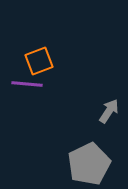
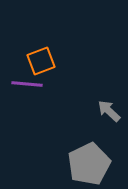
orange square: moved 2 px right
gray arrow: rotated 80 degrees counterclockwise
